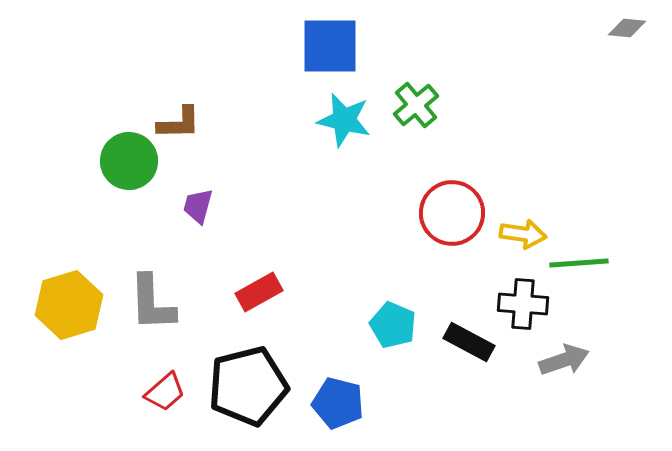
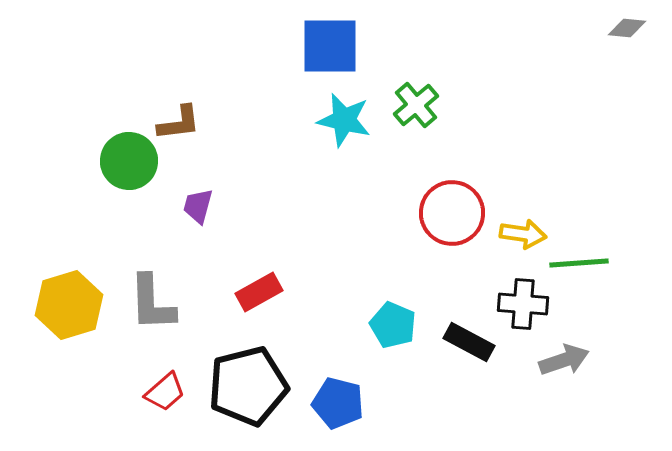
brown L-shape: rotated 6 degrees counterclockwise
